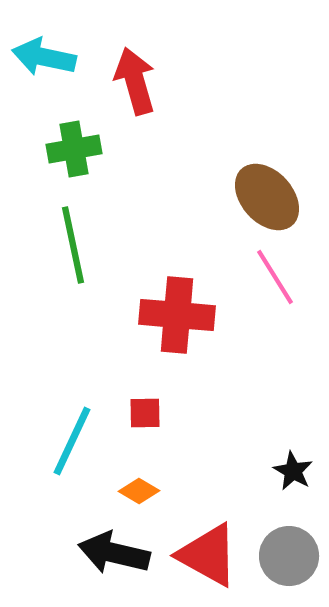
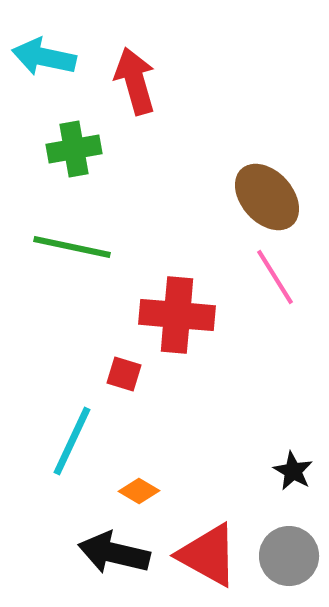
green line: moved 1 px left, 2 px down; rotated 66 degrees counterclockwise
red square: moved 21 px left, 39 px up; rotated 18 degrees clockwise
